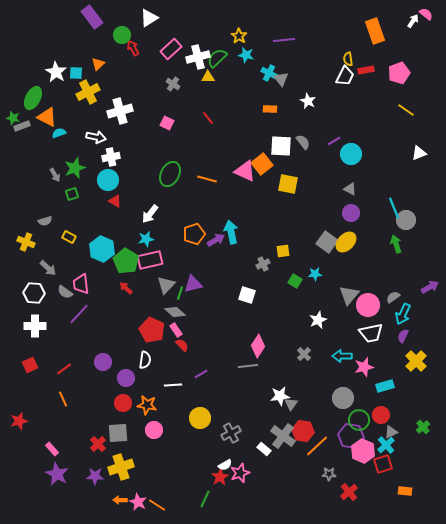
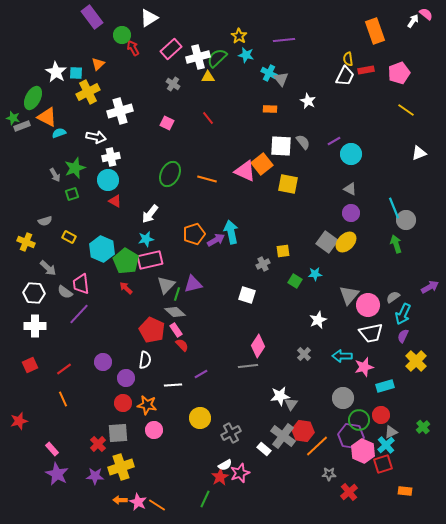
green line at (180, 293): moved 3 px left, 1 px down
